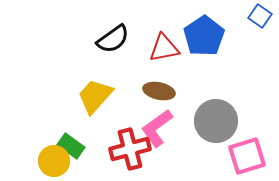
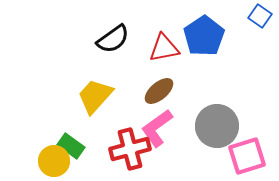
brown ellipse: rotated 52 degrees counterclockwise
gray circle: moved 1 px right, 5 px down
